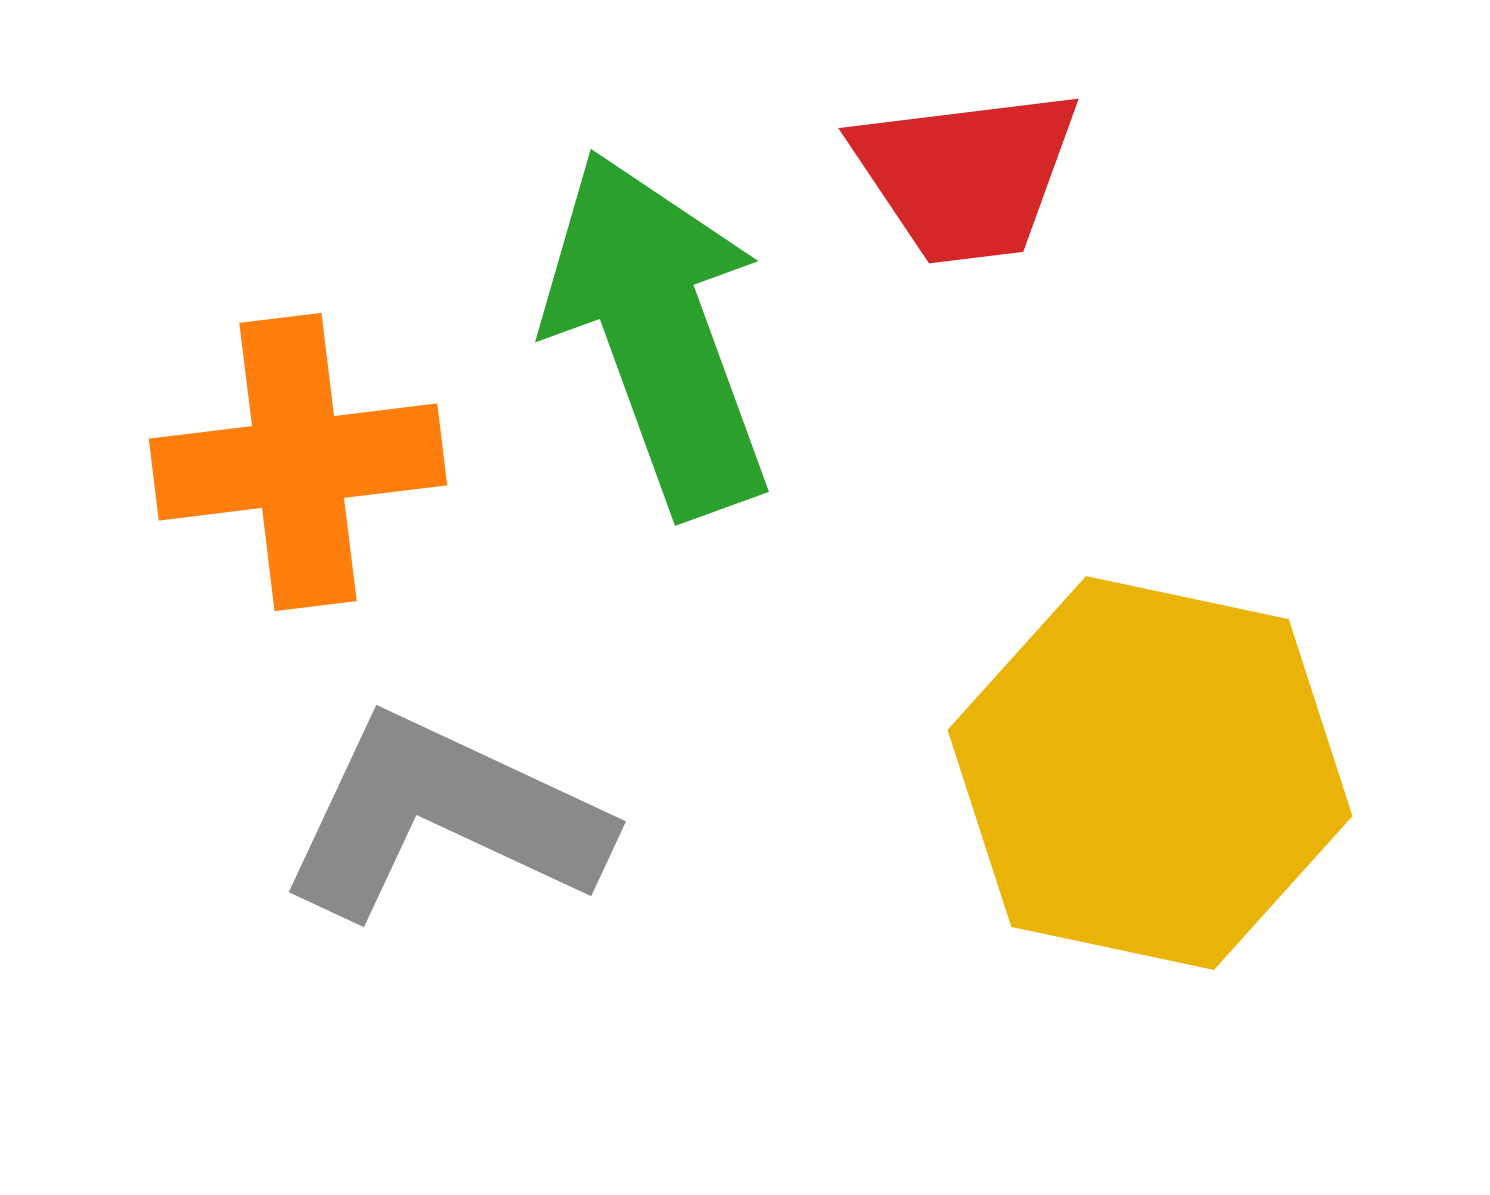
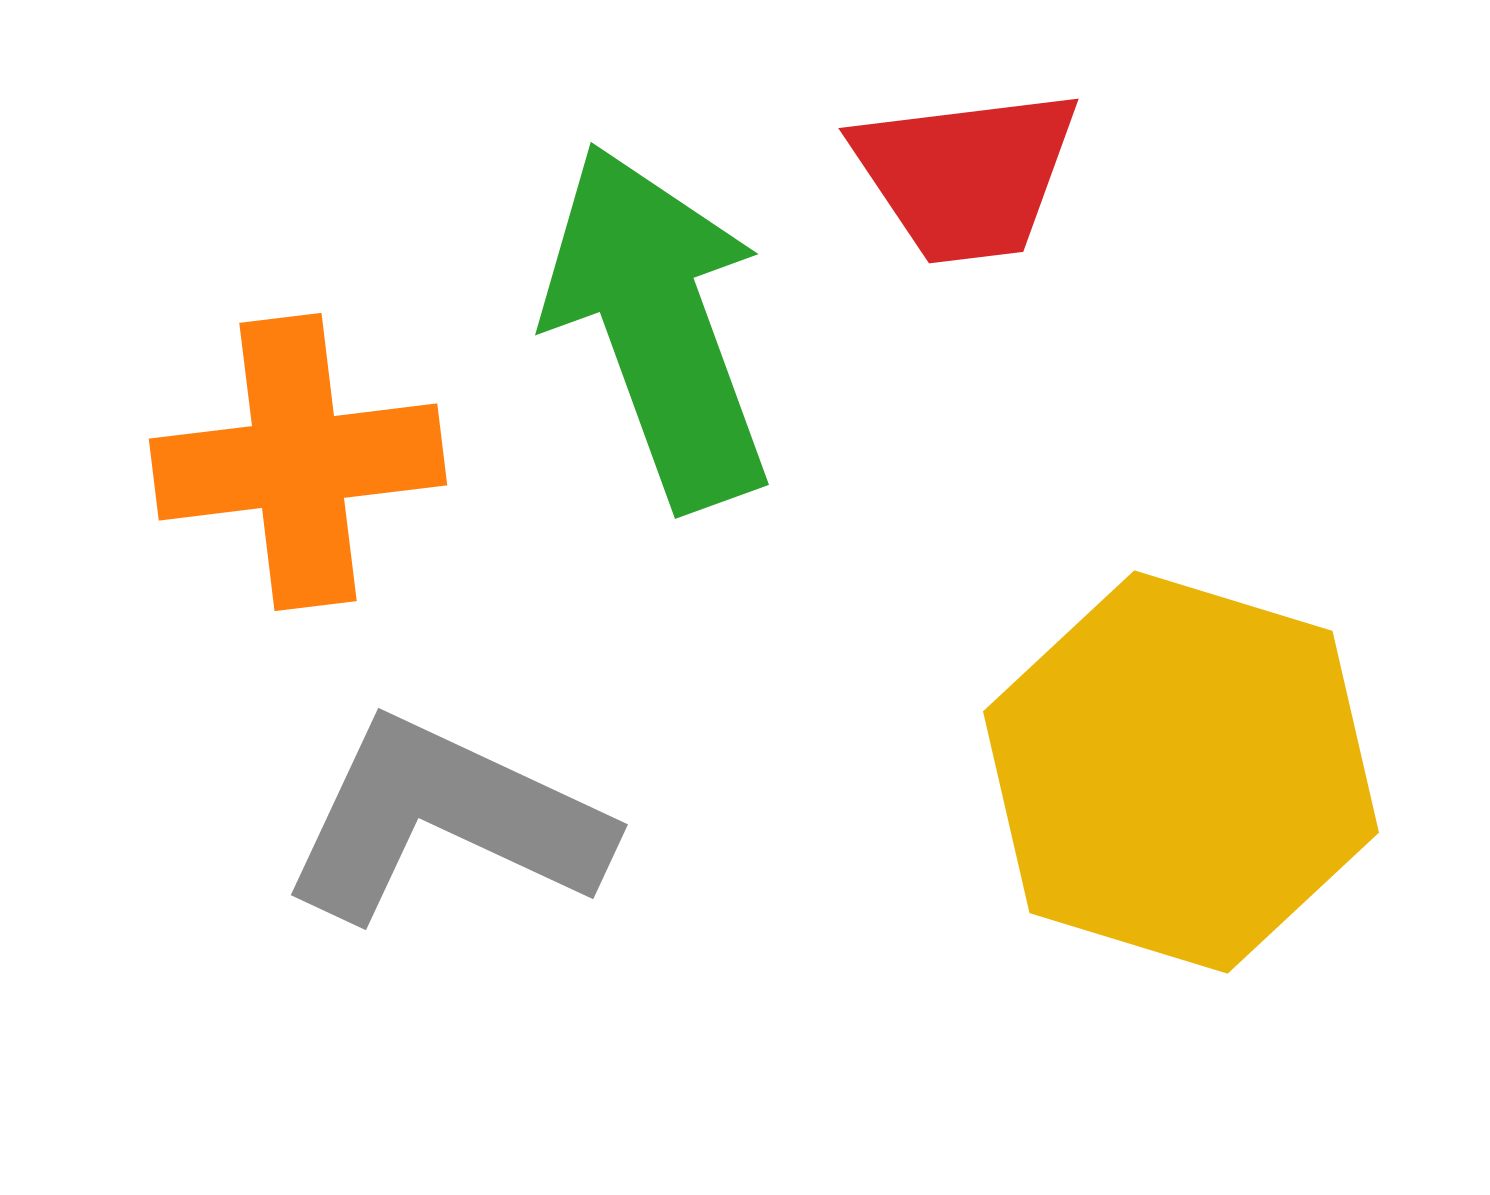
green arrow: moved 7 px up
yellow hexagon: moved 31 px right, 1 px up; rotated 5 degrees clockwise
gray L-shape: moved 2 px right, 3 px down
